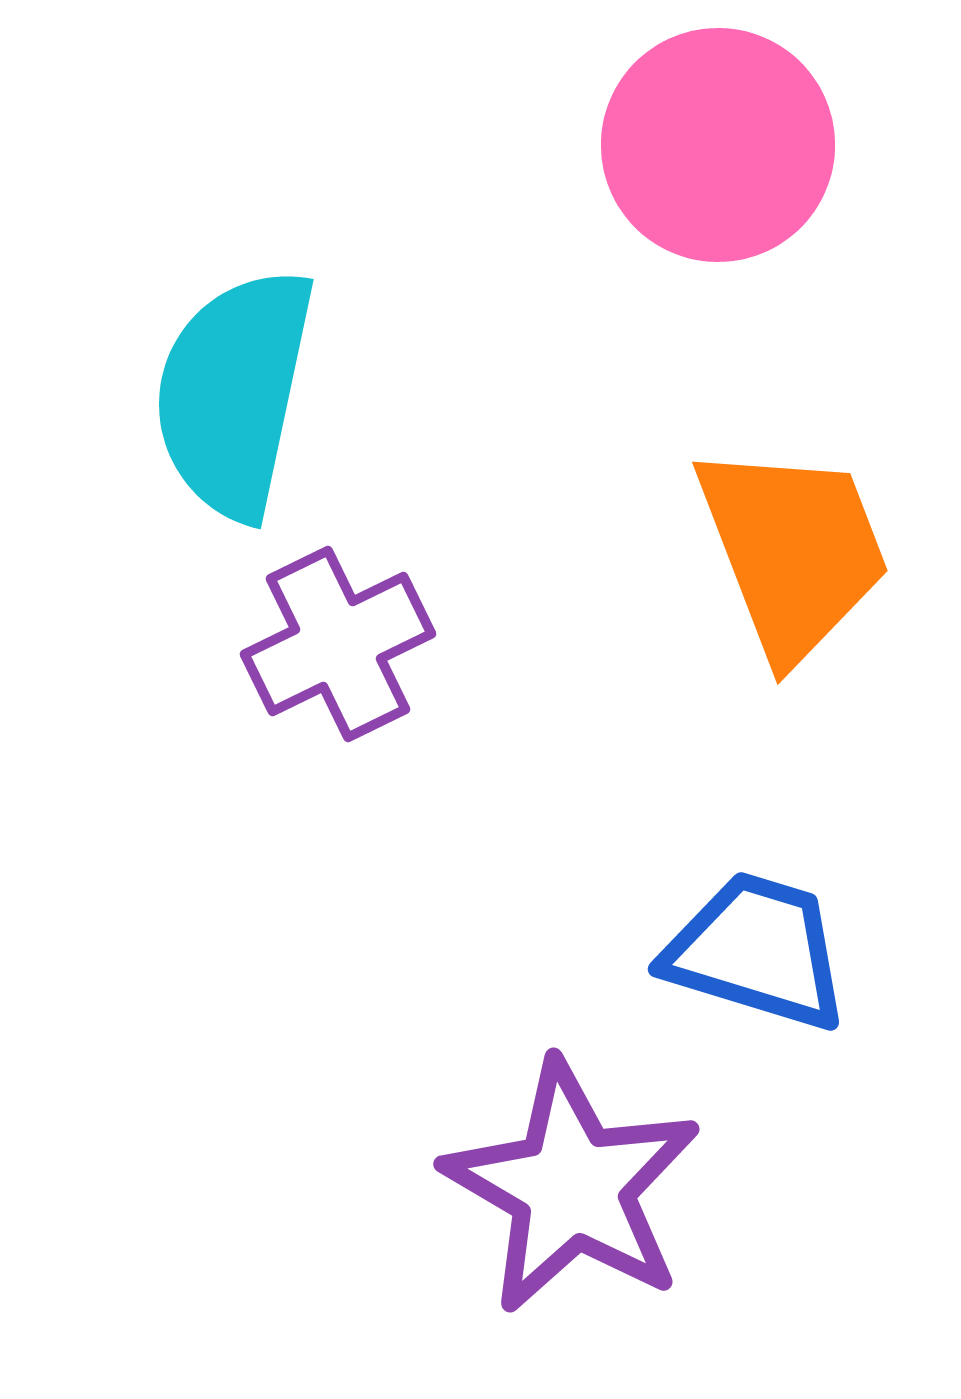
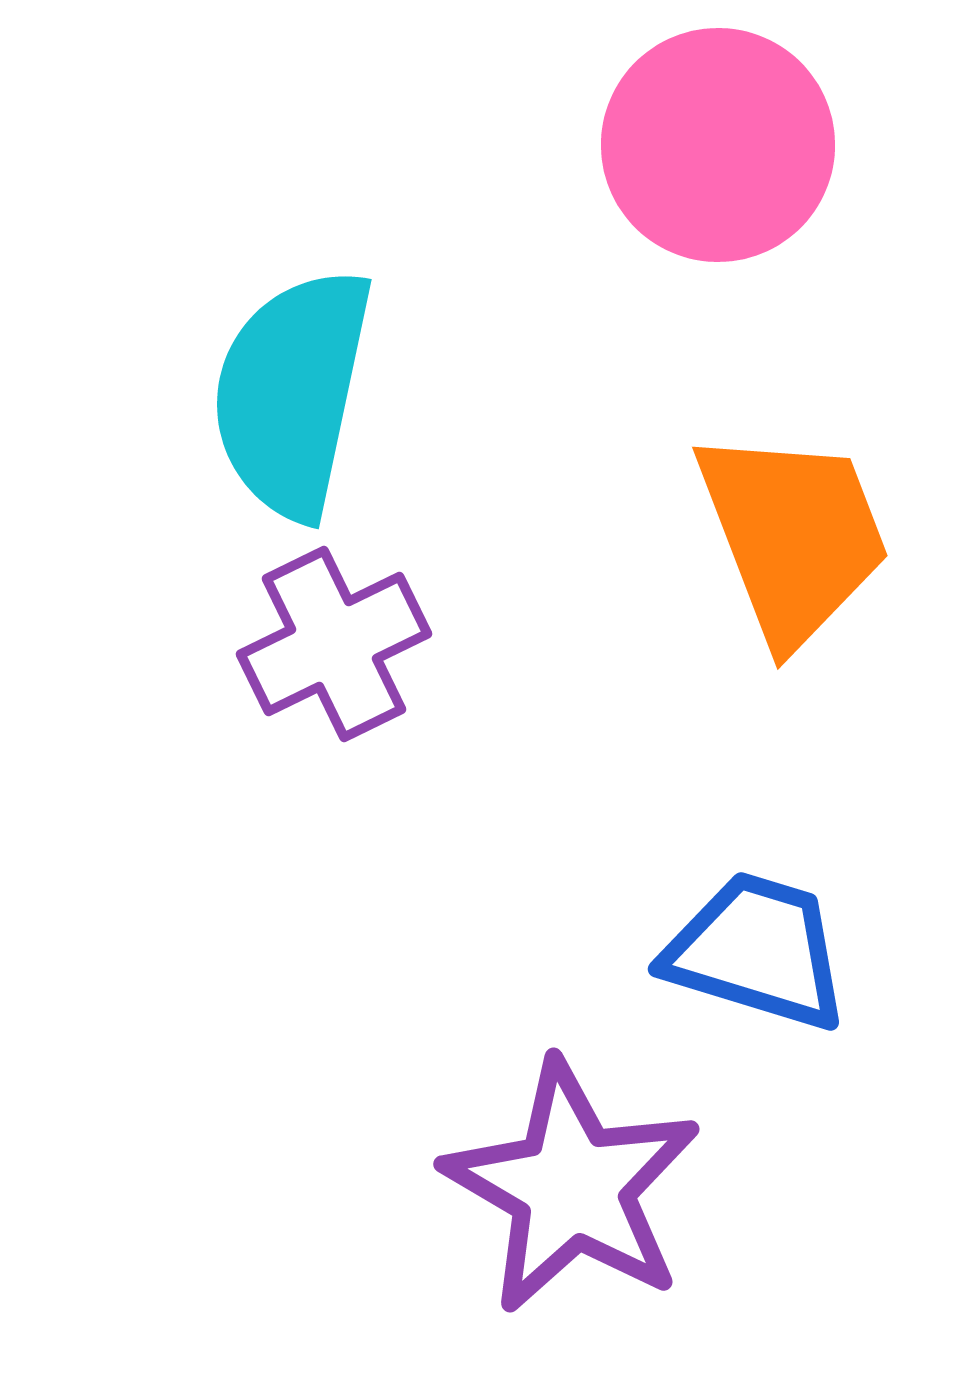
cyan semicircle: moved 58 px right
orange trapezoid: moved 15 px up
purple cross: moved 4 px left
